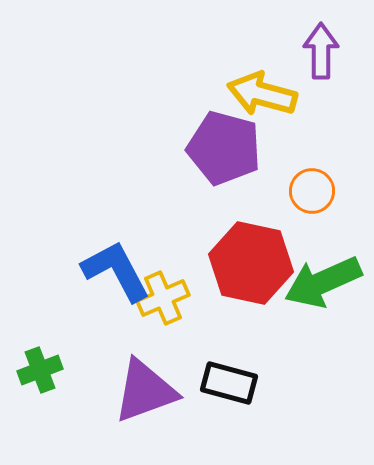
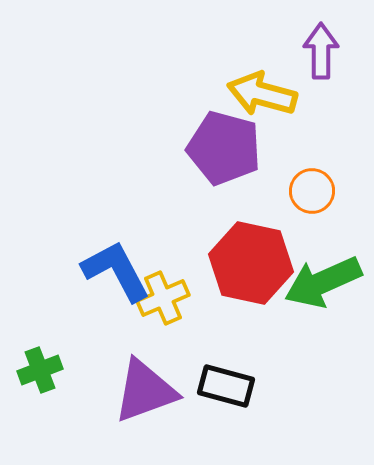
black rectangle: moved 3 px left, 3 px down
